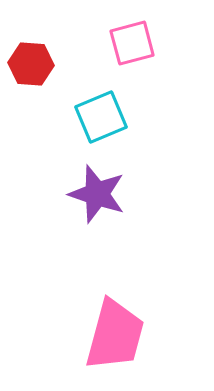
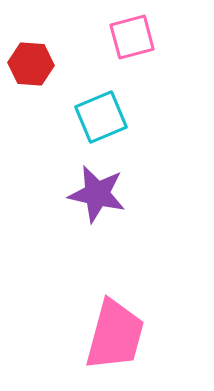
pink square: moved 6 px up
purple star: rotated 6 degrees counterclockwise
